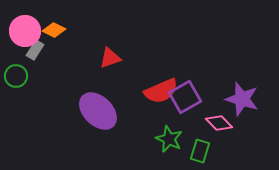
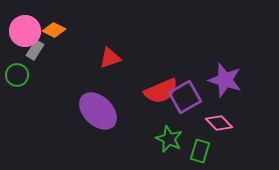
green circle: moved 1 px right, 1 px up
purple star: moved 17 px left, 19 px up
